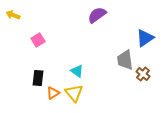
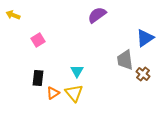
cyan triangle: rotated 24 degrees clockwise
